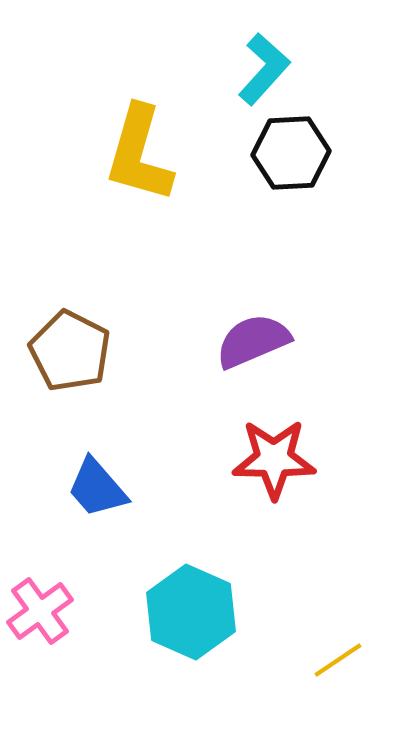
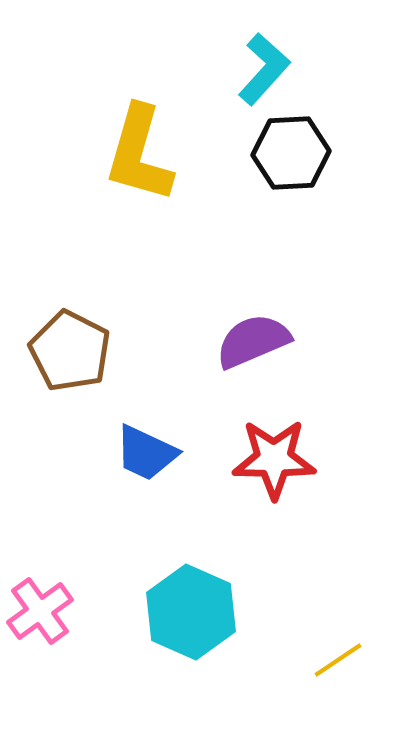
blue trapezoid: moved 49 px right, 35 px up; rotated 24 degrees counterclockwise
